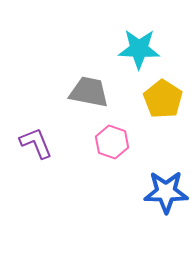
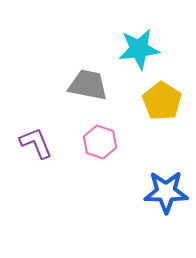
cyan star: rotated 9 degrees counterclockwise
gray trapezoid: moved 1 px left, 7 px up
yellow pentagon: moved 1 px left, 2 px down
pink hexagon: moved 12 px left
